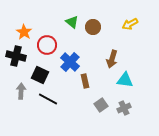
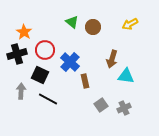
red circle: moved 2 px left, 5 px down
black cross: moved 1 px right, 2 px up; rotated 30 degrees counterclockwise
cyan triangle: moved 1 px right, 4 px up
